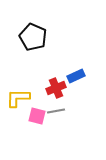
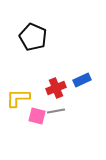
blue rectangle: moved 6 px right, 4 px down
